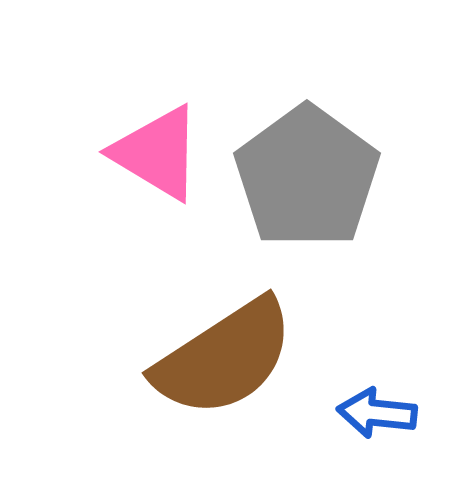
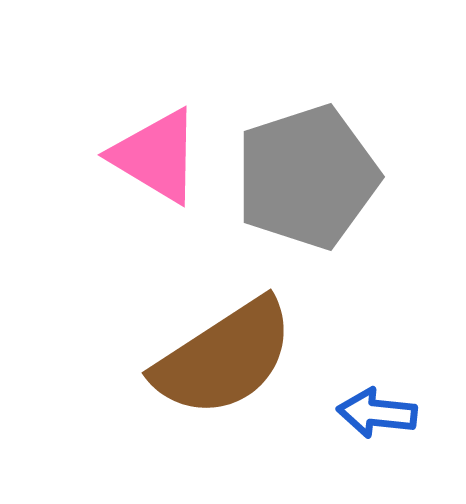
pink triangle: moved 1 px left, 3 px down
gray pentagon: rotated 18 degrees clockwise
